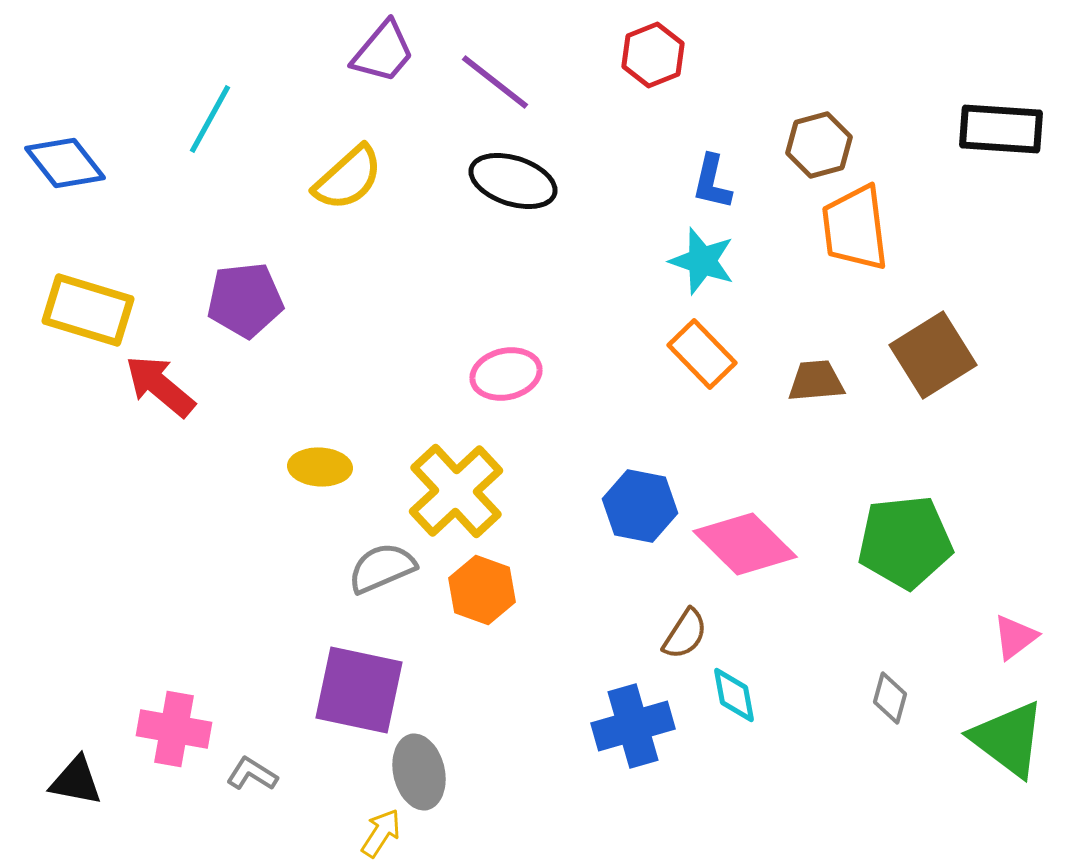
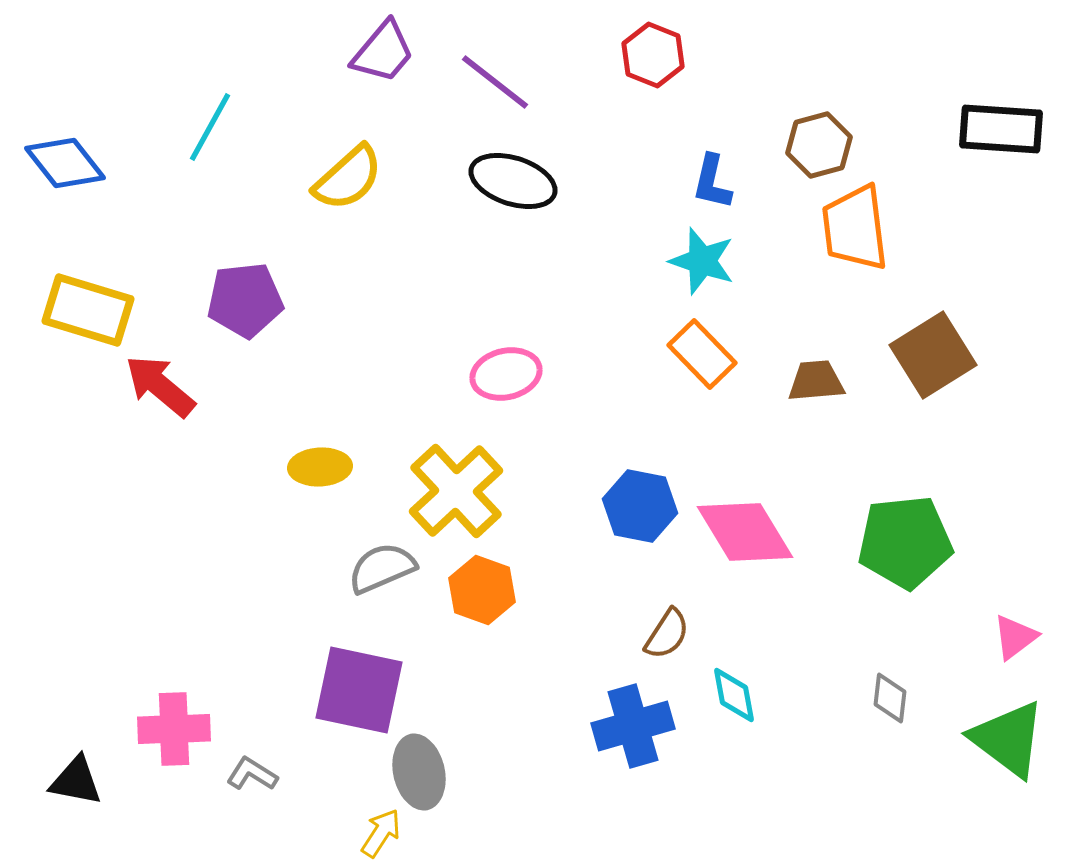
red hexagon: rotated 16 degrees counterclockwise
cyan line: moved 8 px down
yellow ellipse: rotated 6 degrees counterclockwise
pink diamond: moved 12 px up; rotated 14 degrees clockwise
brown semicircle: moved 18 px left
gray diamond: rotated 9 degrees counterclockwise
pink cross: rotated 12 degrees counterclockwise
